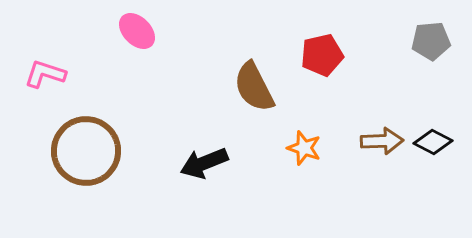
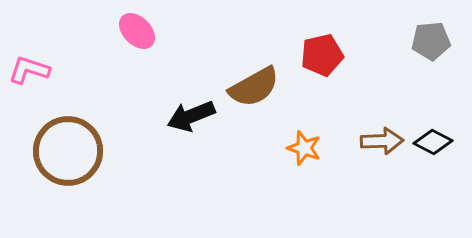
pink L-shape: moved 16 px left, 4 px up
brown semicircle: rotated 92 degrees counterclockwise
brown circle: moved 18 px left
black arrow: moved 13 px left, 47 px up
